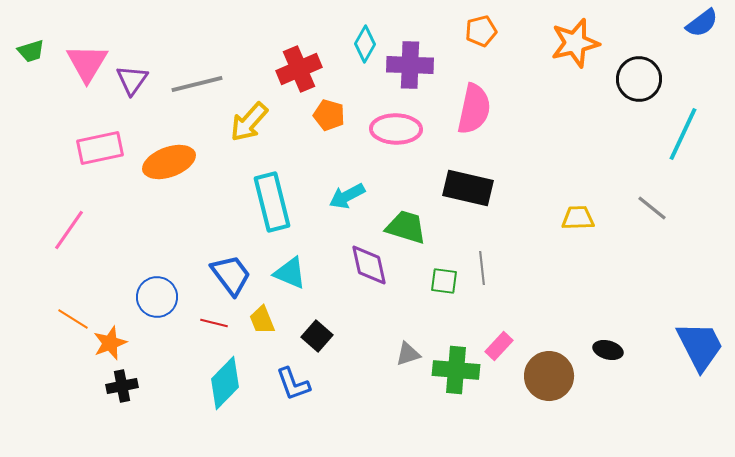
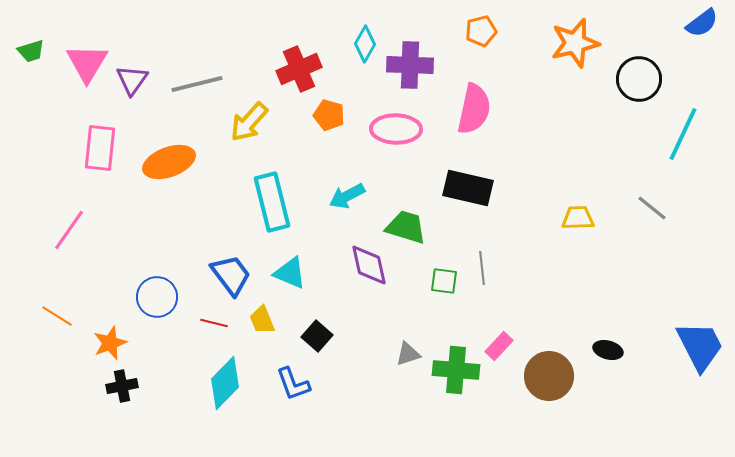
pink rectangle at (100, 148): rotated 72 degrees counterclockwise
orange line at (73, 319): moved 16 px left, 3 px up
